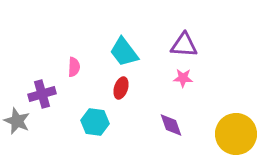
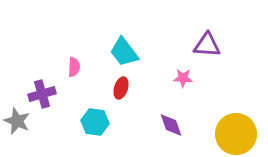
purple triangle: moved 23 px right
